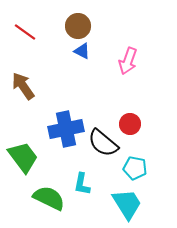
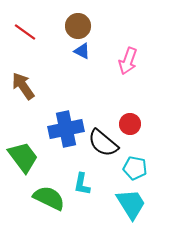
cyan trapezoid: moved 4 px right
